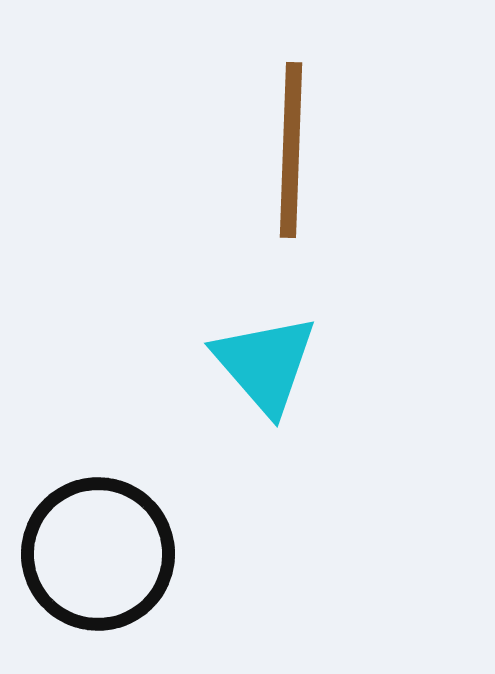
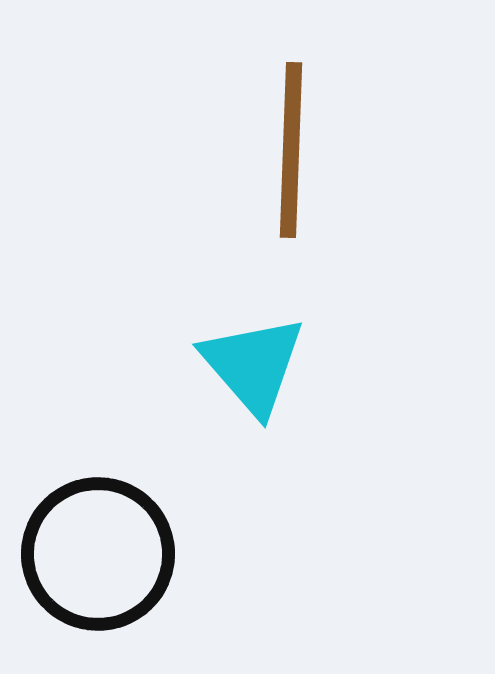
cyan triangle: moved 12 px left, 1 px down
